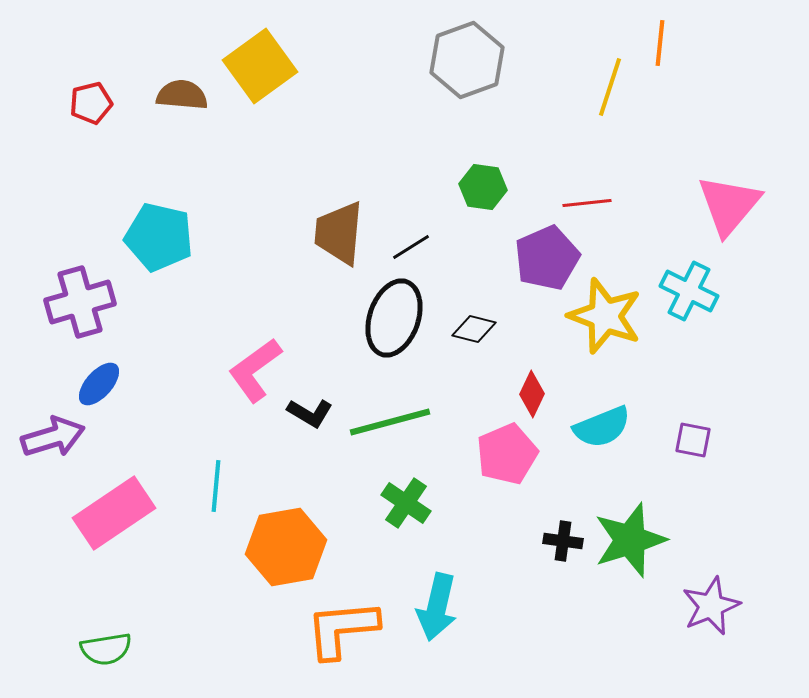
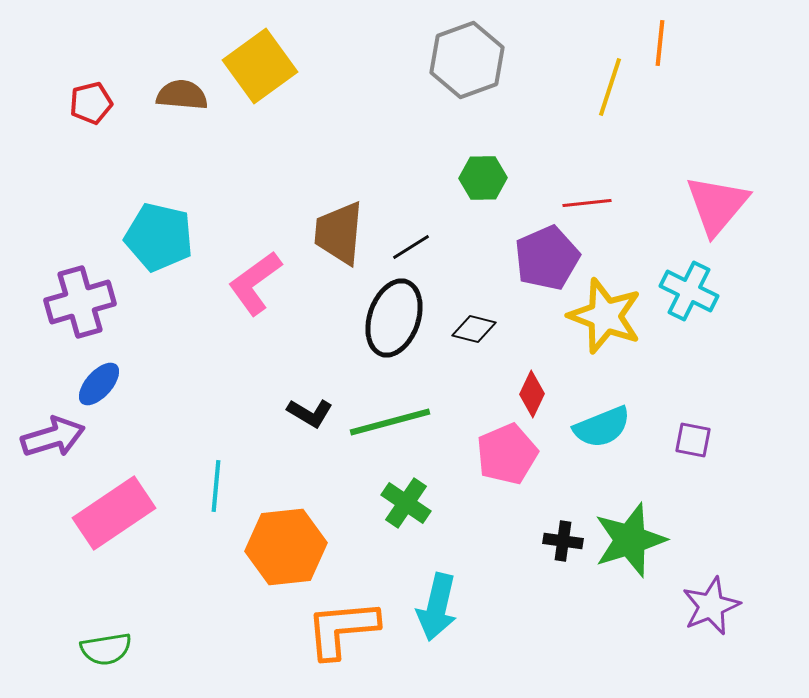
green hexagon: moved 9 px up; rotated 9 degrees counterclockwise
pink triangle: moved 12 px left
pink L-shape: moved 87 px up
orange hexagon: rotated 4 degrees clockwise
